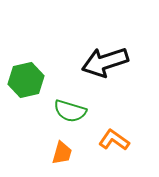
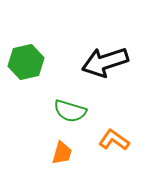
green hexagon: moved 18 px up
